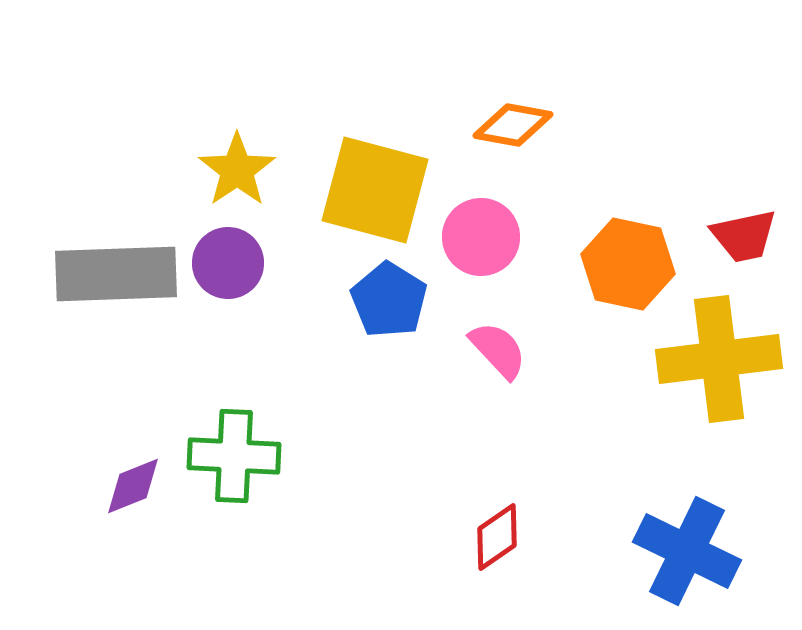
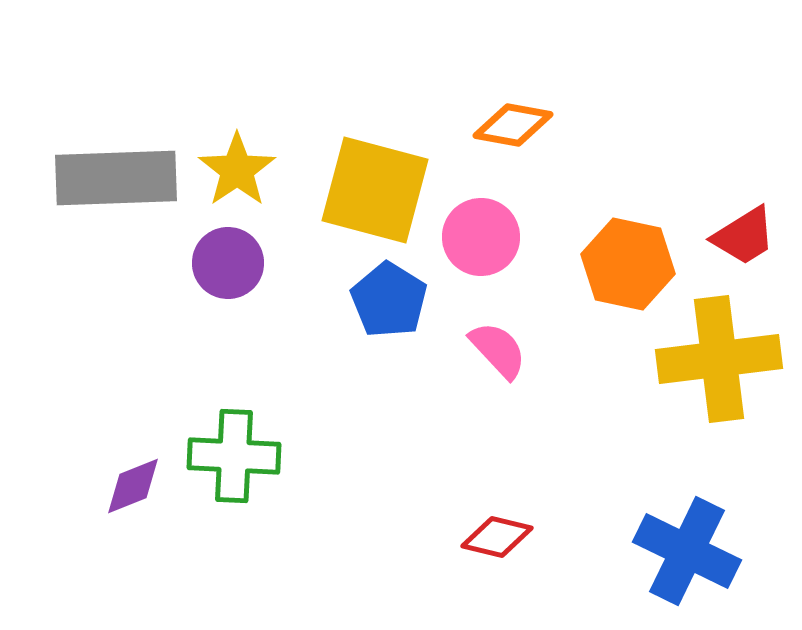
red trapezoid: rotated 20 degrees counterclockwise
gray rectangle: moved 96 px up
red diamond: rotated 48 degrees clockwise
